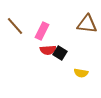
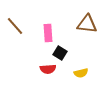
pink rectangle: moved 6 px right, 2 px down; rotated 30 degrees counterclockwise
red semicircle: moved 19 px down
yellow semicircle: rotated 24 degrees counterclockwise
